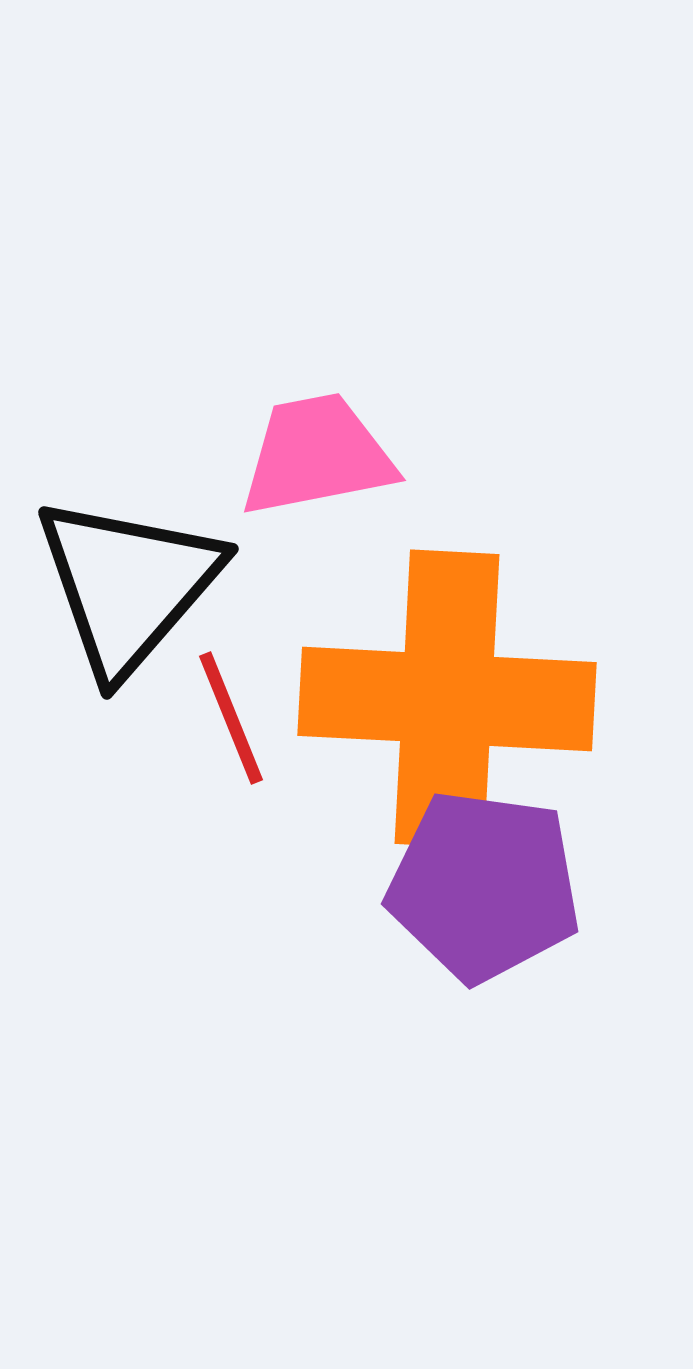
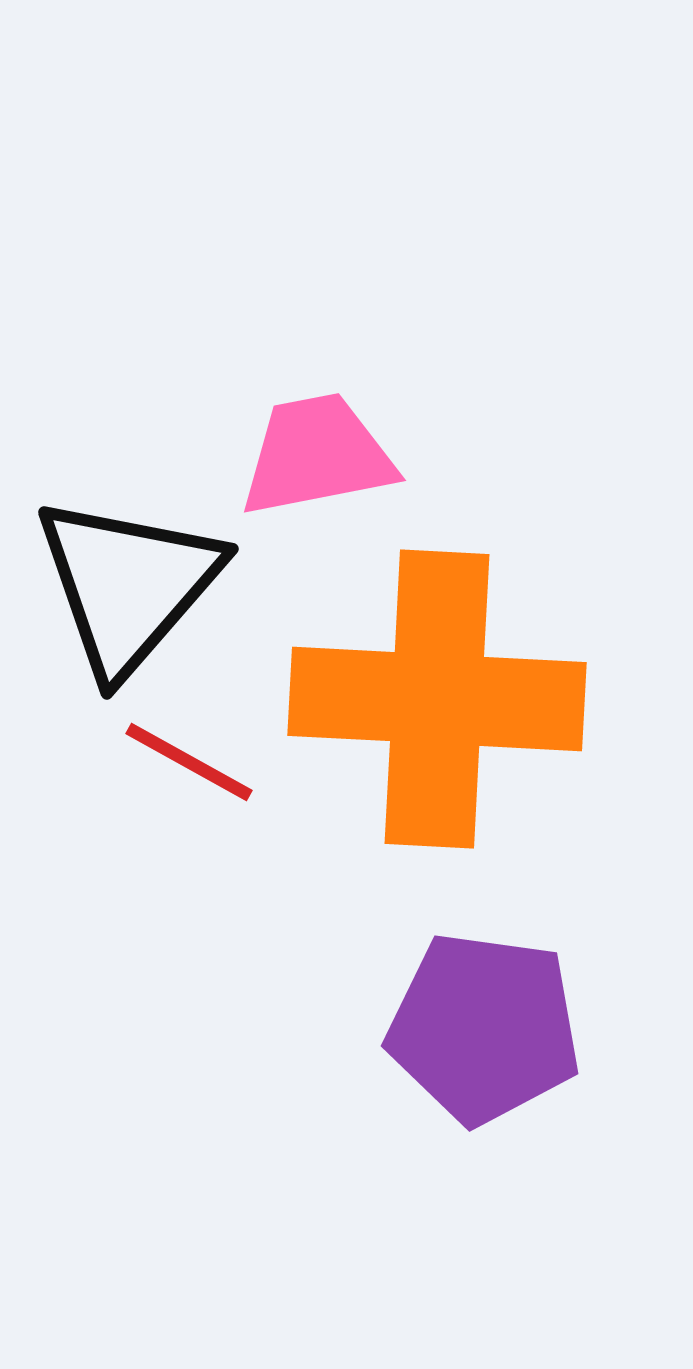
orange cross: moved 10 px left
red line: moved 42 px left, 44 px down; rotated 39 degrees counterclockwise
purple pentagon: moved 142 px down
